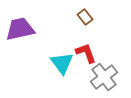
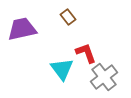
brown rectangle: moved 17 px left
purple trapezoid: moved 2 px right
cyan triangle: moved 6 px down
